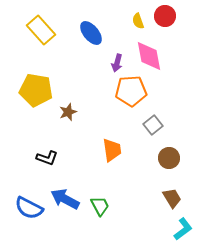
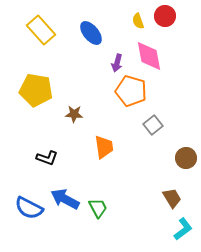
orange pentagon: rotated 20 degrees clockwise
brown star: moved 6 px right, 2 px down; rotated 24 degrees clockwise
orange trapezoid: moved 8 px left, 3 px up
brown circle: moved 17 px right
green trapezoid: moved 2 px left, 2 px down
